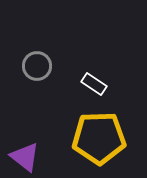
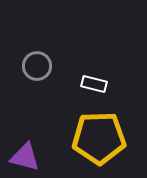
white rectangle: rotated 20 degrees counterclockwise
purple triangle: rotated 24 degrees counterclockwise
